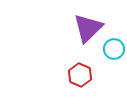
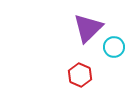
cyan circle: moved 2 px up
